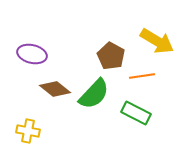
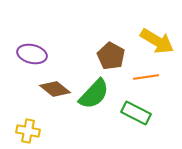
orange line: moved 4 px right, 1 px down
